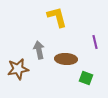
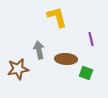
purple line: moved 4 px left, 3 px up
green square: moved 5 px up
